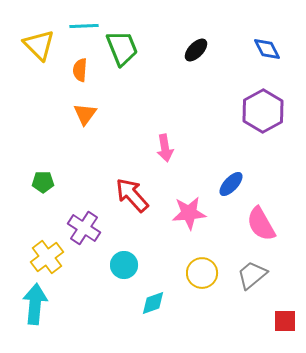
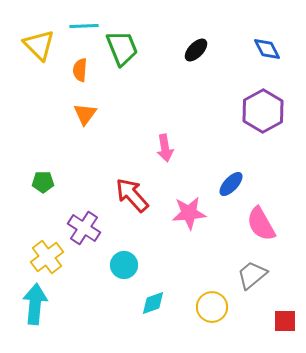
yellow circle: moved 10 px right, 34 px down
